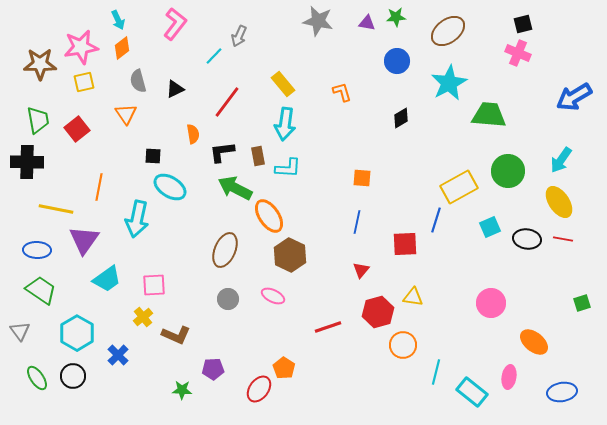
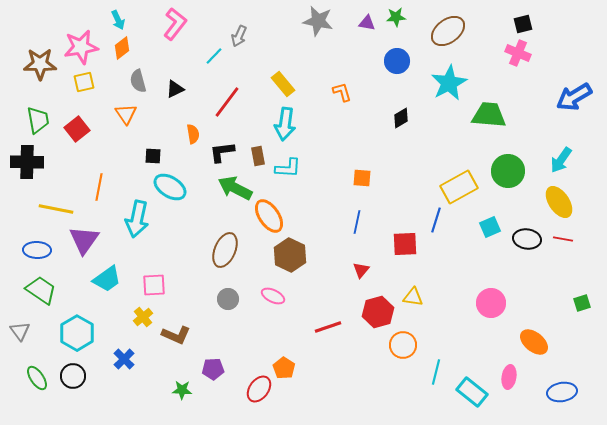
blue cross at (118, 355): moved 6 px right, 4 px down
